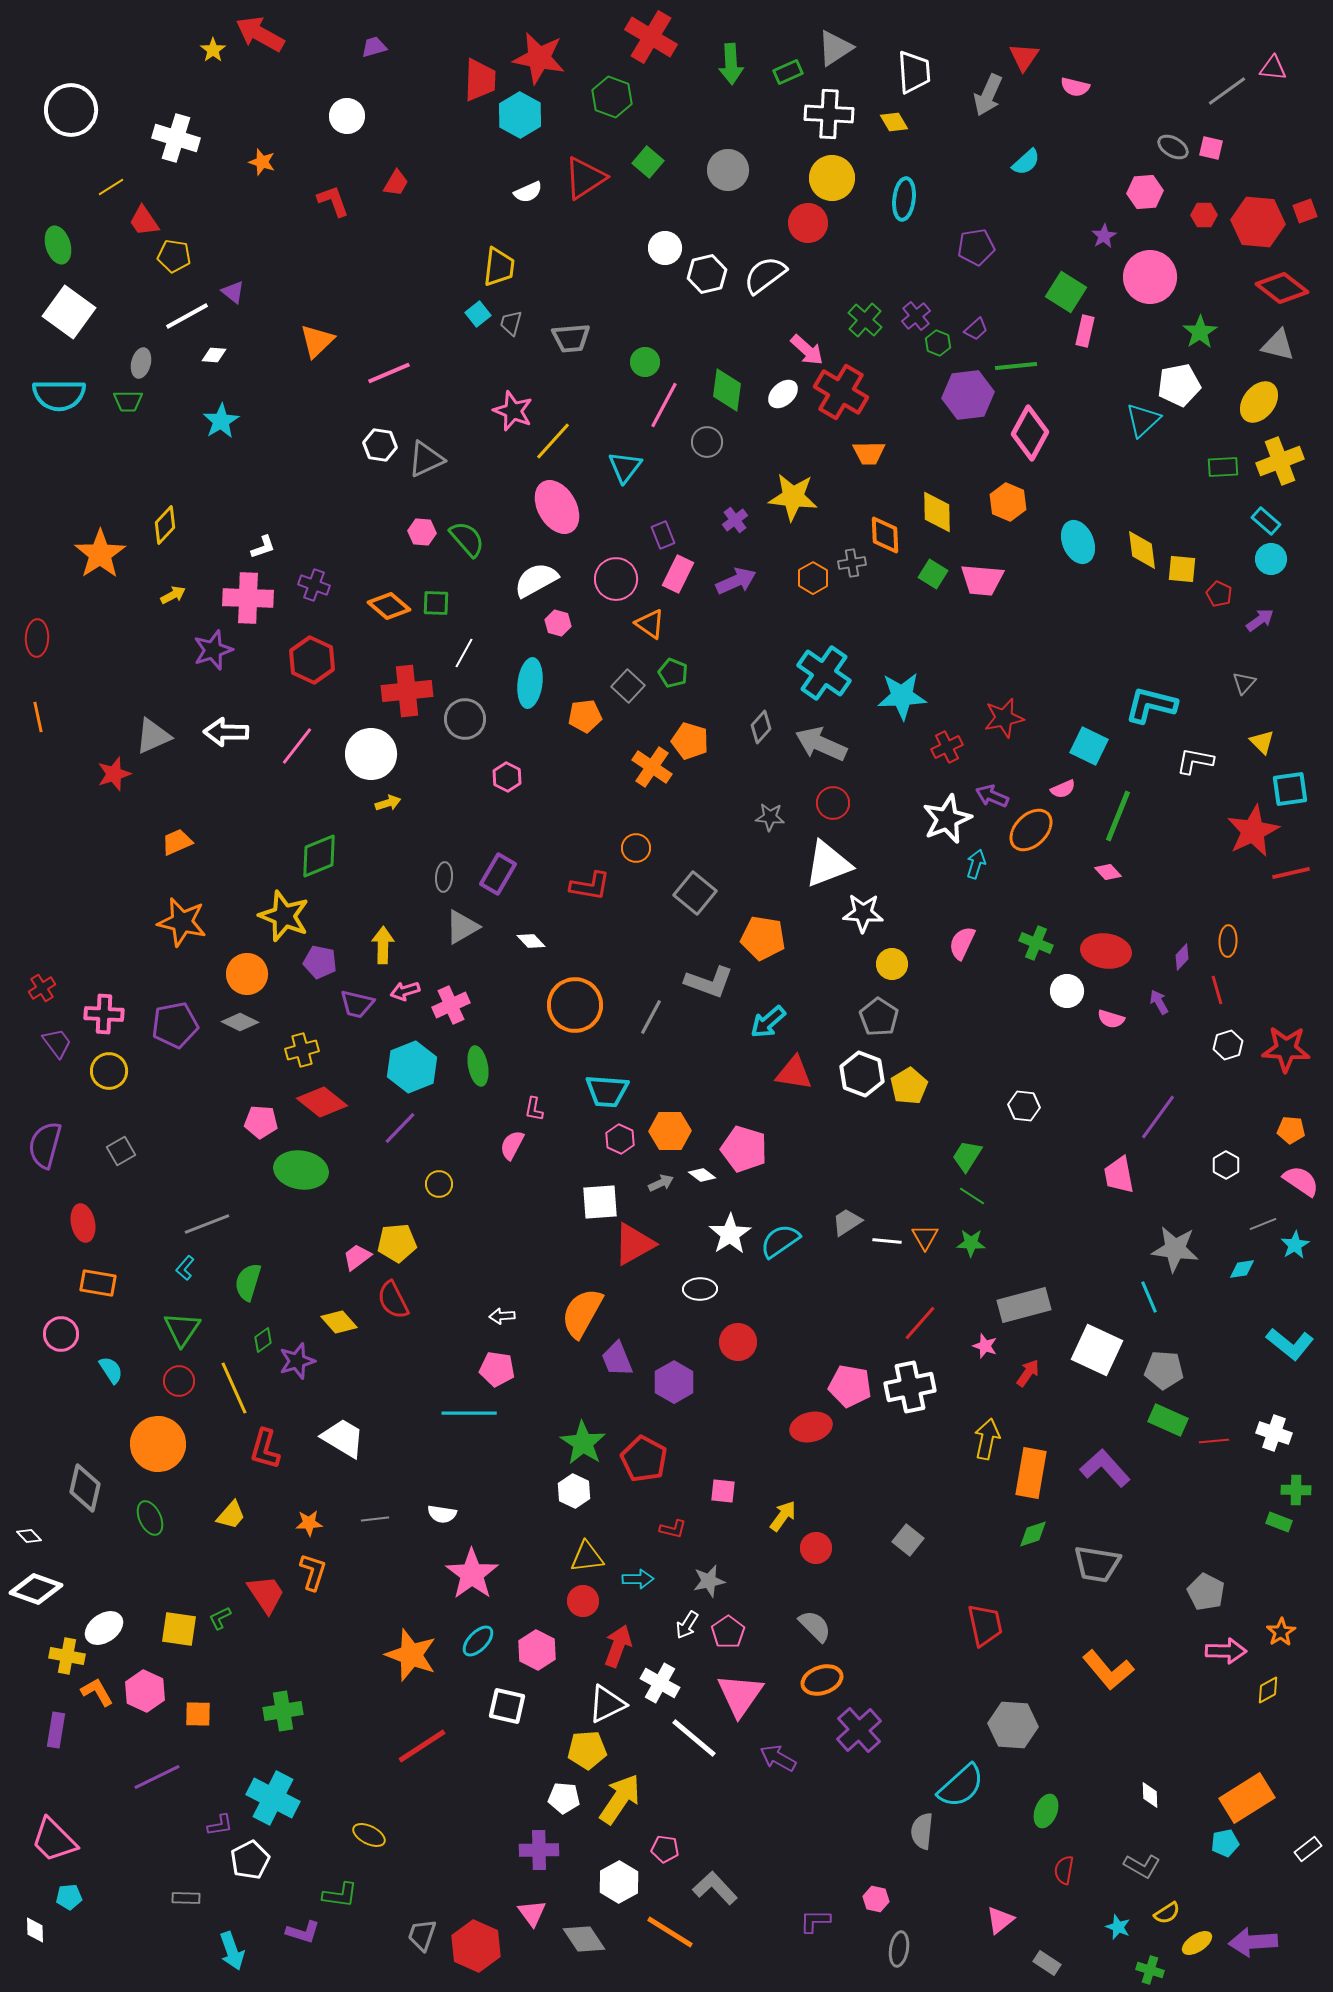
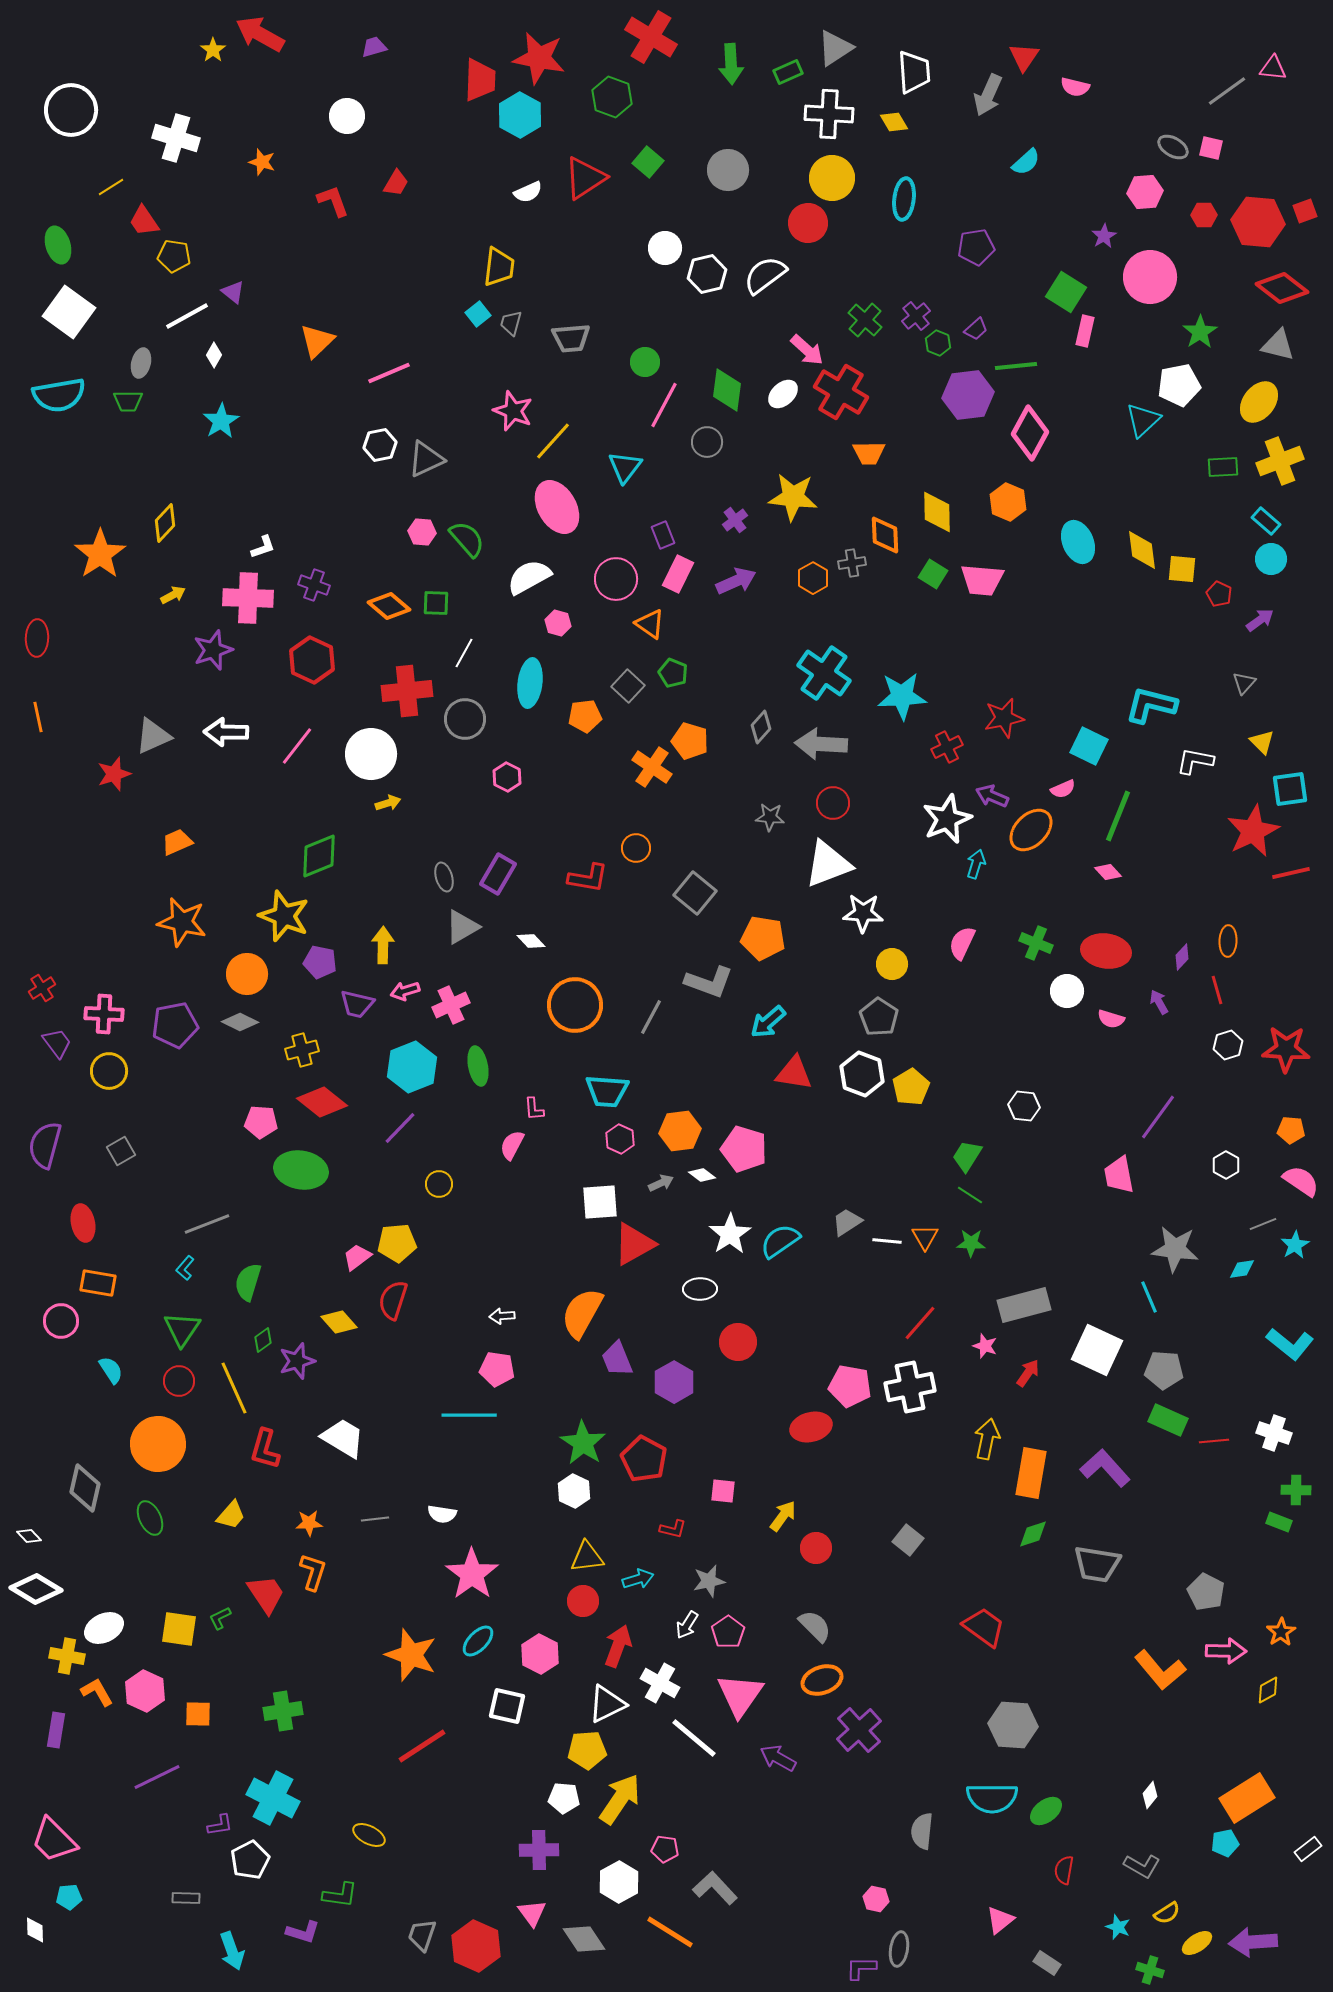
white diamond at (214, 355): rotated 65 degrees counterclockwise
cyan semicircle at (59, 395): rotated 10 degrees counterclockwise
white hexagon at (380, 445): rotated 20 degrees counterclockwise
yellow diamond at (165, 525): moved 2 px up
white semicircle at (536, 580): moved 7 px left, 3 px up
gray arrow at (821, 744): rotated 21 degrees counterclockwise
gray ellipse at (444, 877): rotated 20 degrees counterclockwise
red L-shape at (590, 886): moved 2 px left, 8 px up
yellow pentagon at (909, 1086): moved 2 px right, 1 px down
pink L-shape at (534, 1109): rotated 15 degrees counterclockwise
orange hexagon at (670, 1131): moved 10 px right; rotated 6 degrees counterclockwise
green line at (972, 1196): moved 2 px left, 1 px up
red semicircle at (393, 1300): rotated 45 degrees clockwise
pink circle at (61, 1334): moved 13 px up
cyan line at (469, 1413): moved 2 px down
cyan arrow at (638, 1579): rotated 16 degrees counterclockwise
white diamond at (36, 1589): rotated 12 degrees clockwise
red trapezoid at (985, 1625): moved 1 px left, 2 px down; rotated 42 degrees counterclockwise
white ellipse at (104, 1628): rotated 9 degrees clockwise
pink hexagon at (537, 1650): moved 3 px right, 4 px down
orange L-shape at (1108, 1670): moved 52 px right
cyan semicircle at (961, 1786): moved 31 px right, 12 px down; rotated 42 degrees clockwise
white diamond at (1150, 1795): rotated 40 degrees clockwise
green ellipse at (1046, 1811): rotated 32 degrees clockwise
purple L-shape at (815, 1921): moved 46 px right, 47 px down
